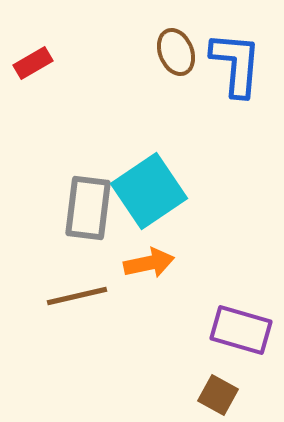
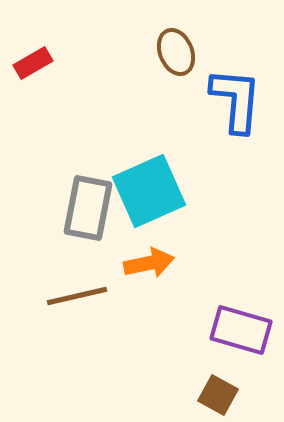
blue L-shape: moved 36 px down
cyan square: rotated 10 degrees clockwise
gray rectangle: rotated 4 degrees clockwise
